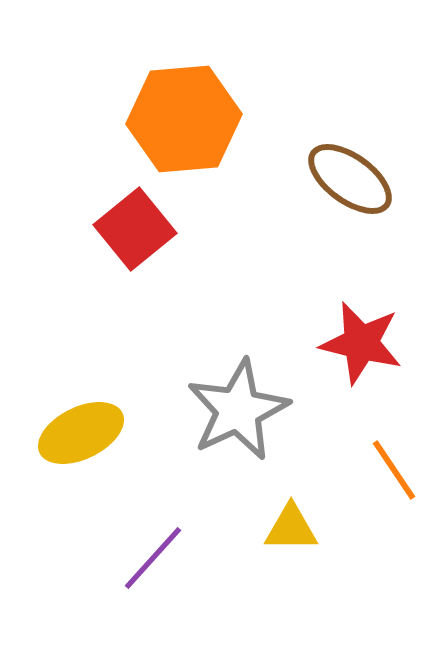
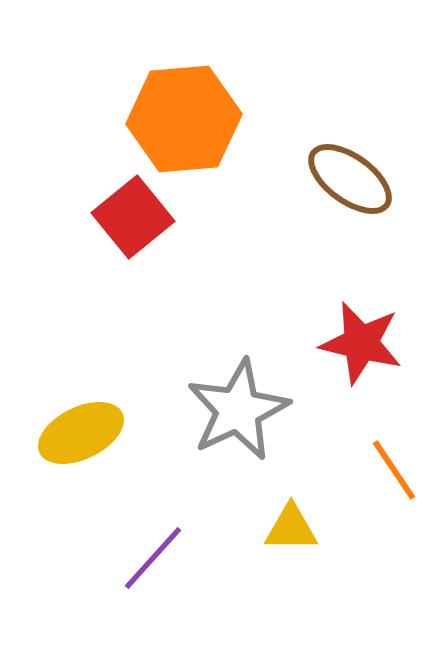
red square: moved 2 px left, 12 px up
